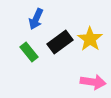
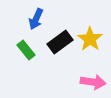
green rectangle: moved 3 px left, 2 px up
